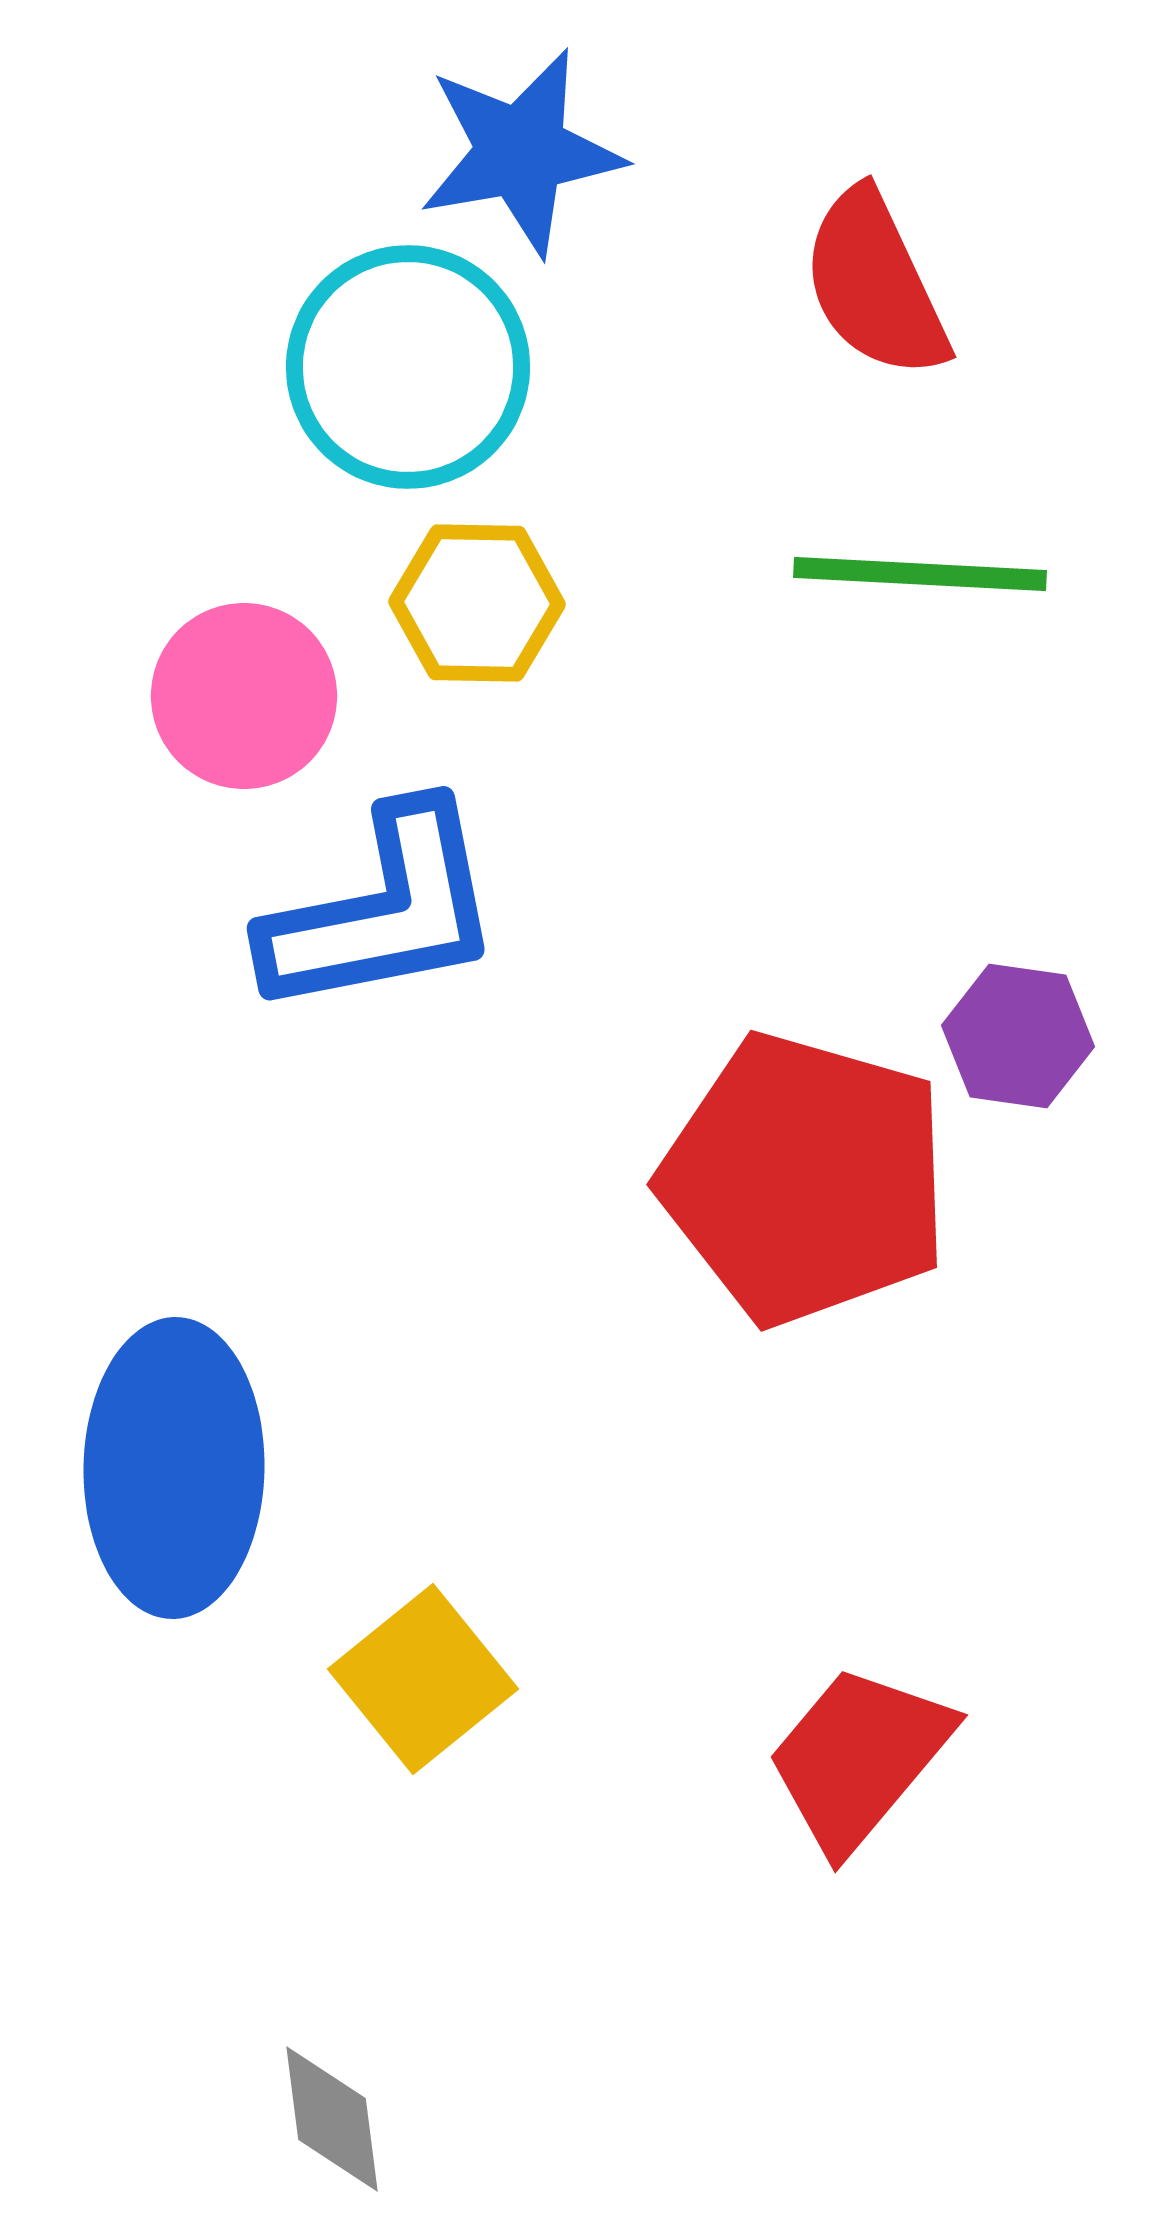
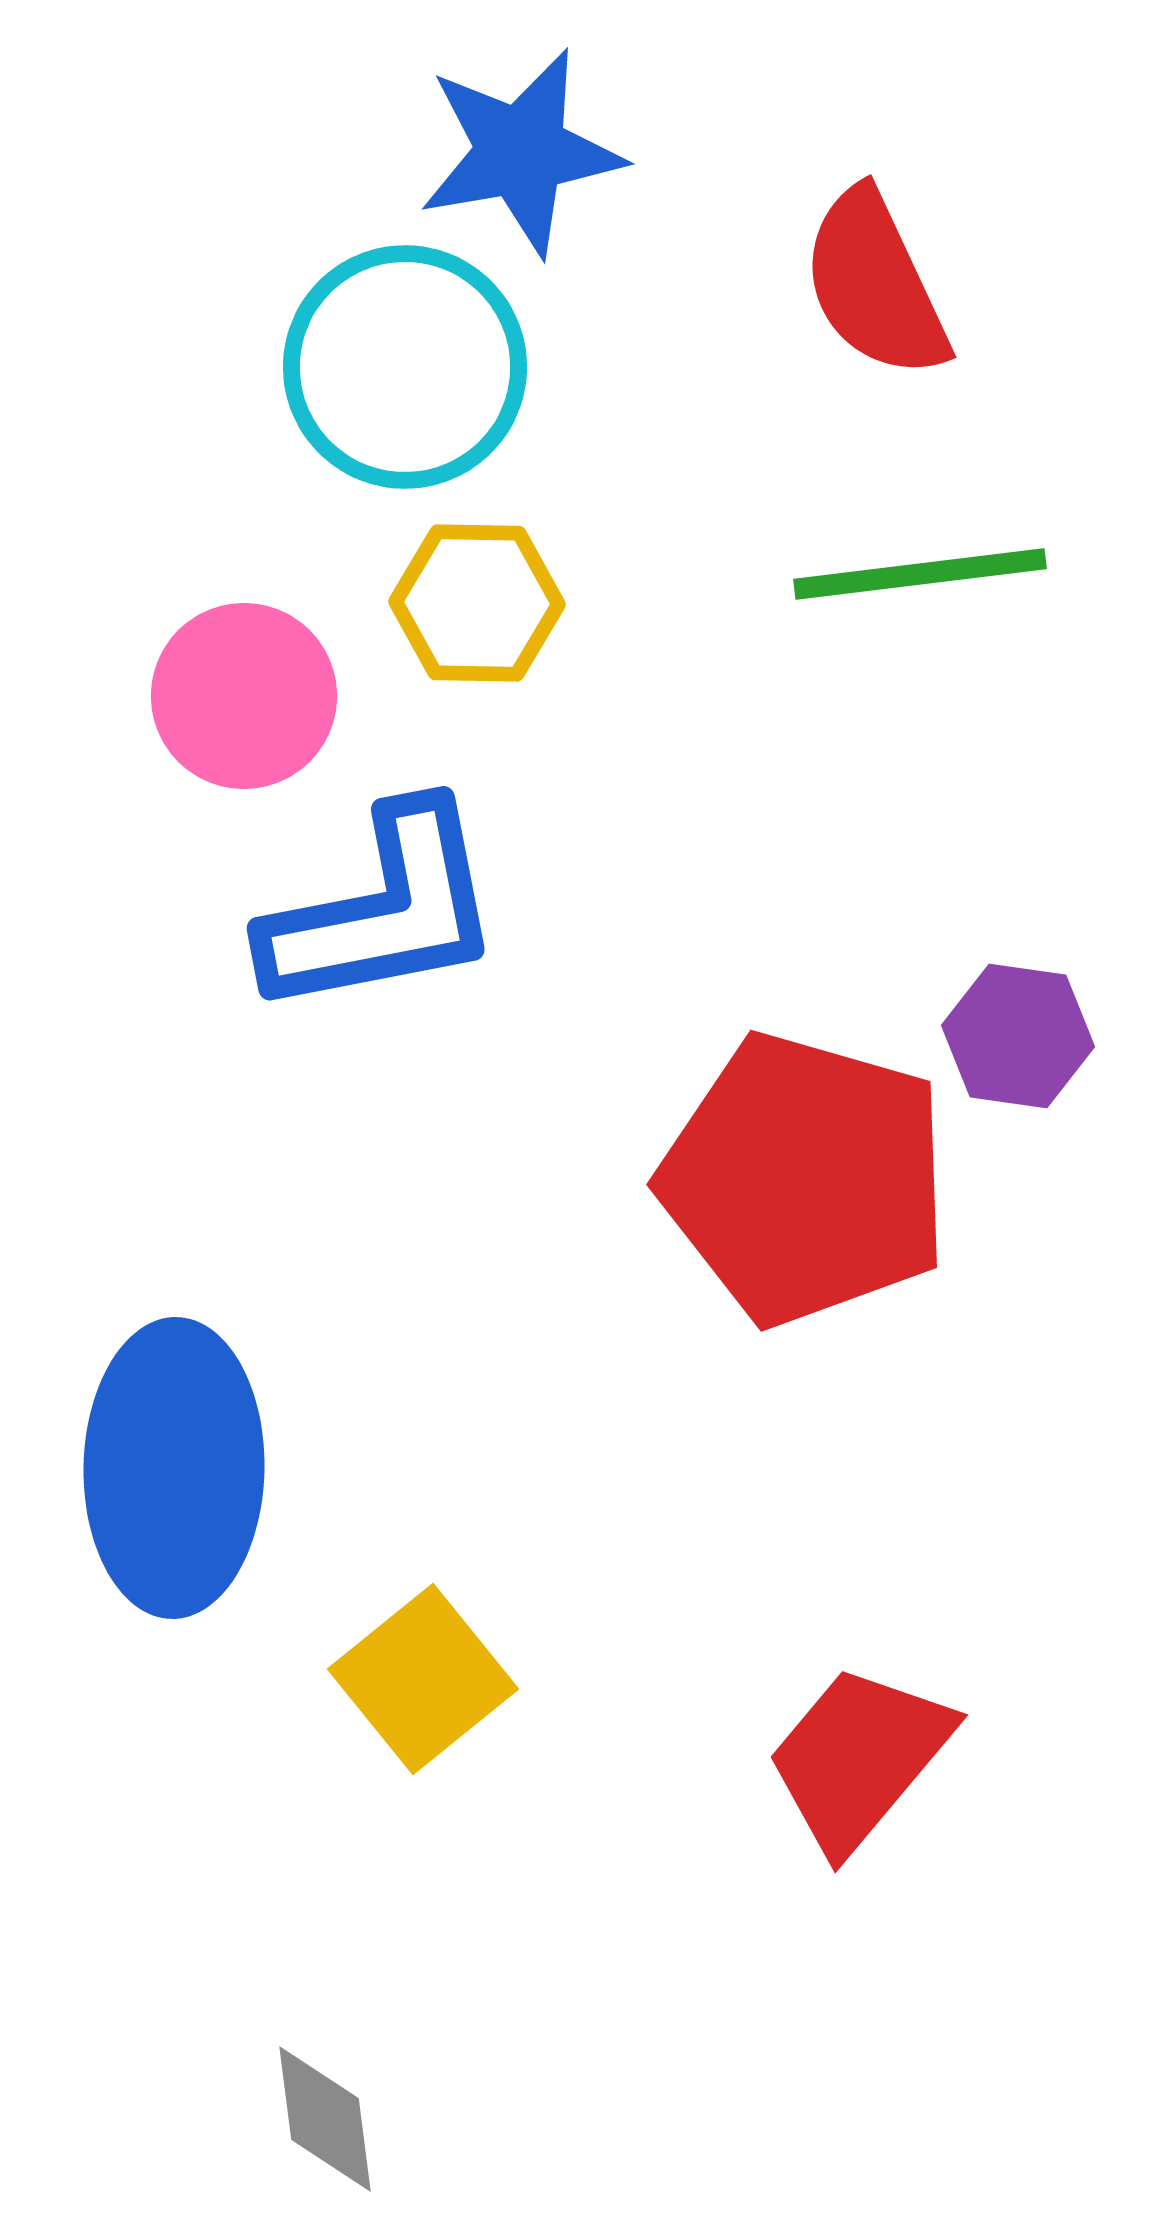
cyan circle: moved 3 px left
green line: rotated 10 degrees counterclockwise
gray diamond: moved 7 px left
